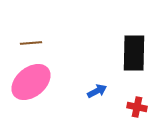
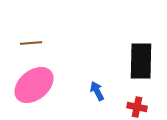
black rectangle: moved 7 px right, 8 px down
pink ellipse: moved 3 px right, 3 px down
blue arrow: rotated 90 degrees counterclockwise
